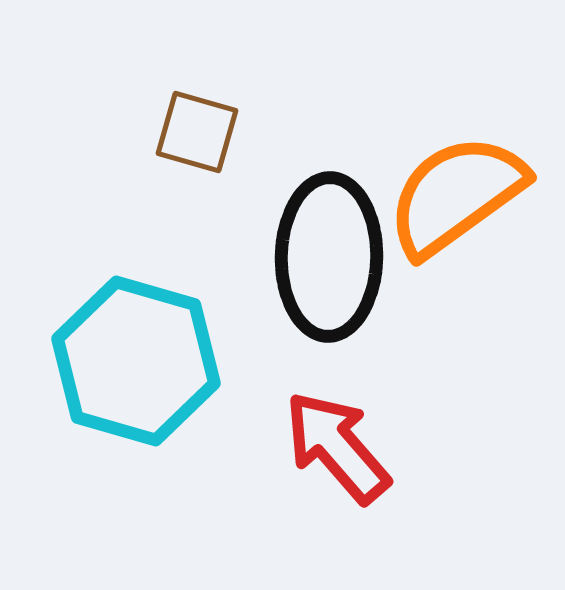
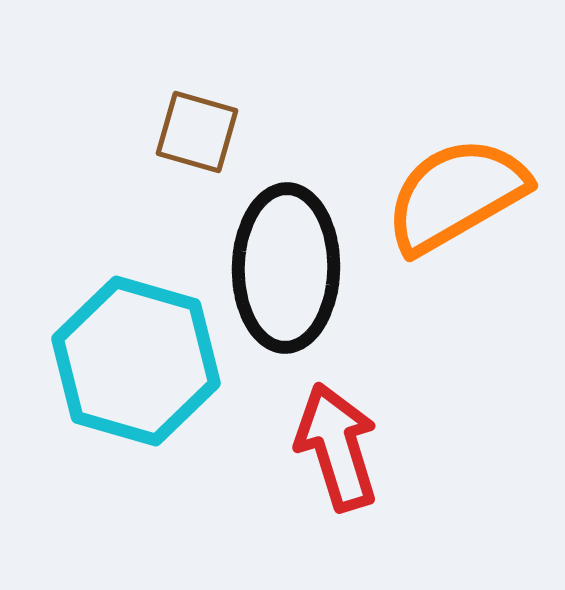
orange semicircle: rotated 6 degrees clockwise
black ellipse: moved 43 px left, 11 px down
red arrow: rotated 24 degrees clockwise
